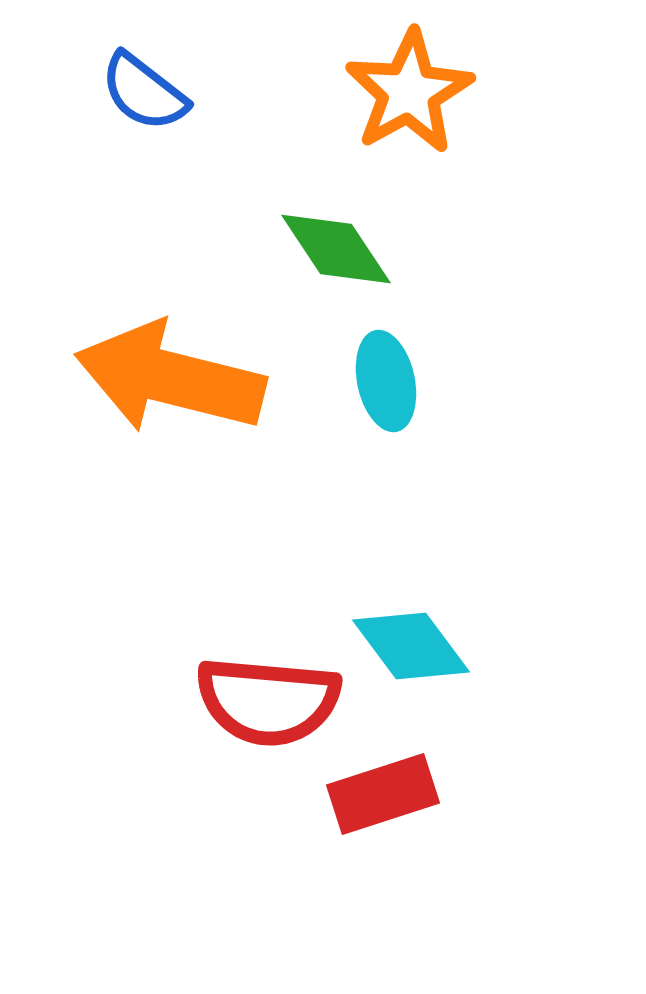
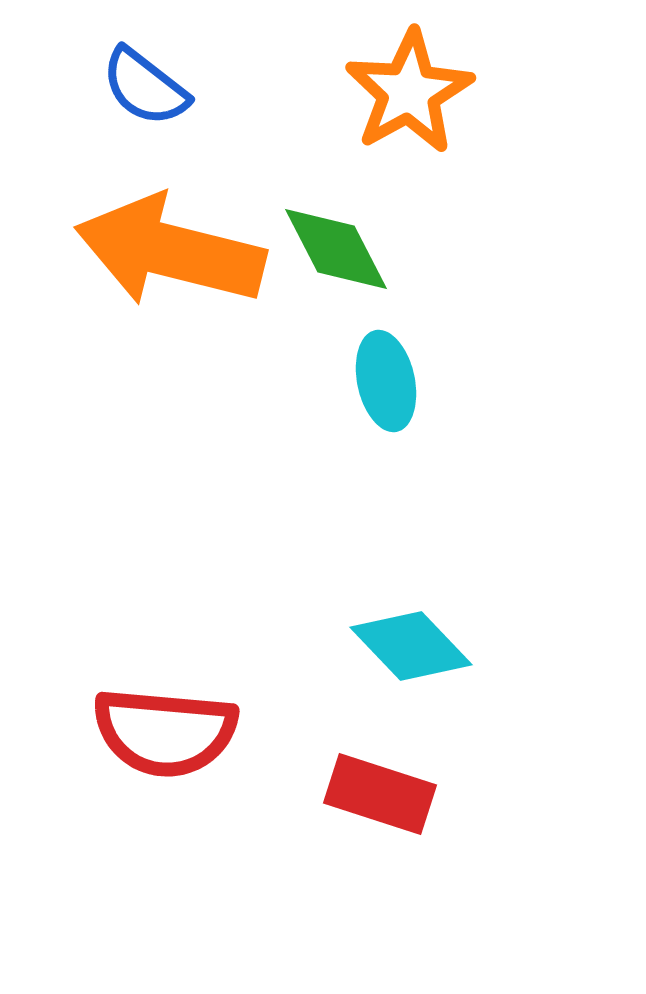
blue semicircle: moved 1 px right, 5 px up
green diamond: rotated 6 degrees clockwise
orange arrow: moved 127 px up
cyan diamond: rotated 7 degrees counterclockwise
red semicircle: moved 103 px left, 31 px down
red rectangle: moved 3 px left; rotated 36 degrees clockwise
